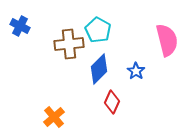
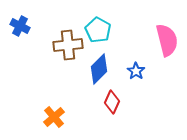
brown cross: moved 1 px left, 1 px down
